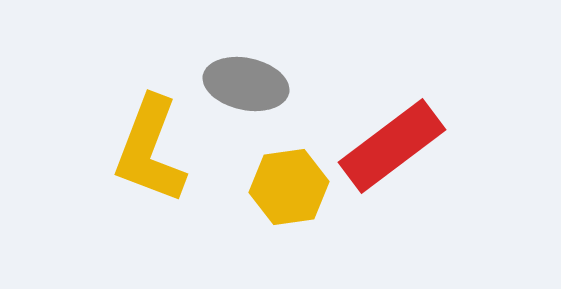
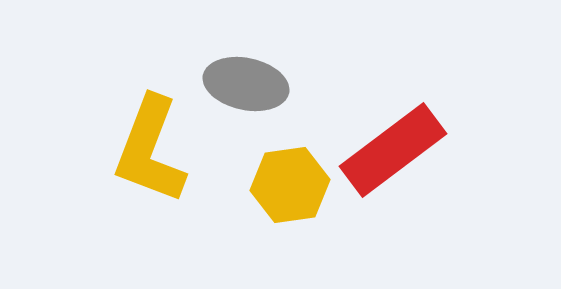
red rectangle: moved 1 px right, 4 px down
yellow hexagon: moved 1 px right, 2 px up
